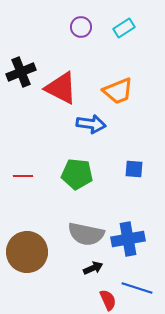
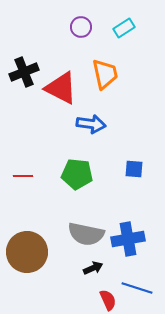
black cross: moved 3 px right
orange trapezoid: moved 13 px left, 17 px up; rotated 80 degrees counterclockwise
